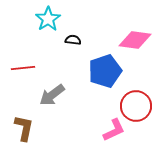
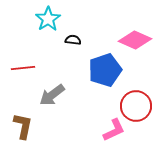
pink diamond: rotated 16 degrees clockwise
blue pentagon: moved 1 px up
brown L-shape: moved 1 px left, 2 px up
